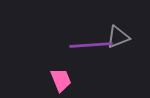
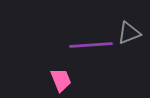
gray triangle: moved 11 px right, 4 px up
